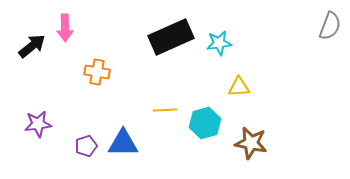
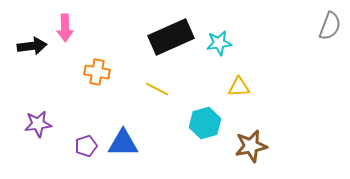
black arrow: rotated 32 degrees clockwise
yellow line: moved 8 px left, 21 px up; rotated 30 degrees clockwise
brown star: moved 3 px down; rotated 24 degrees counterclockwise
